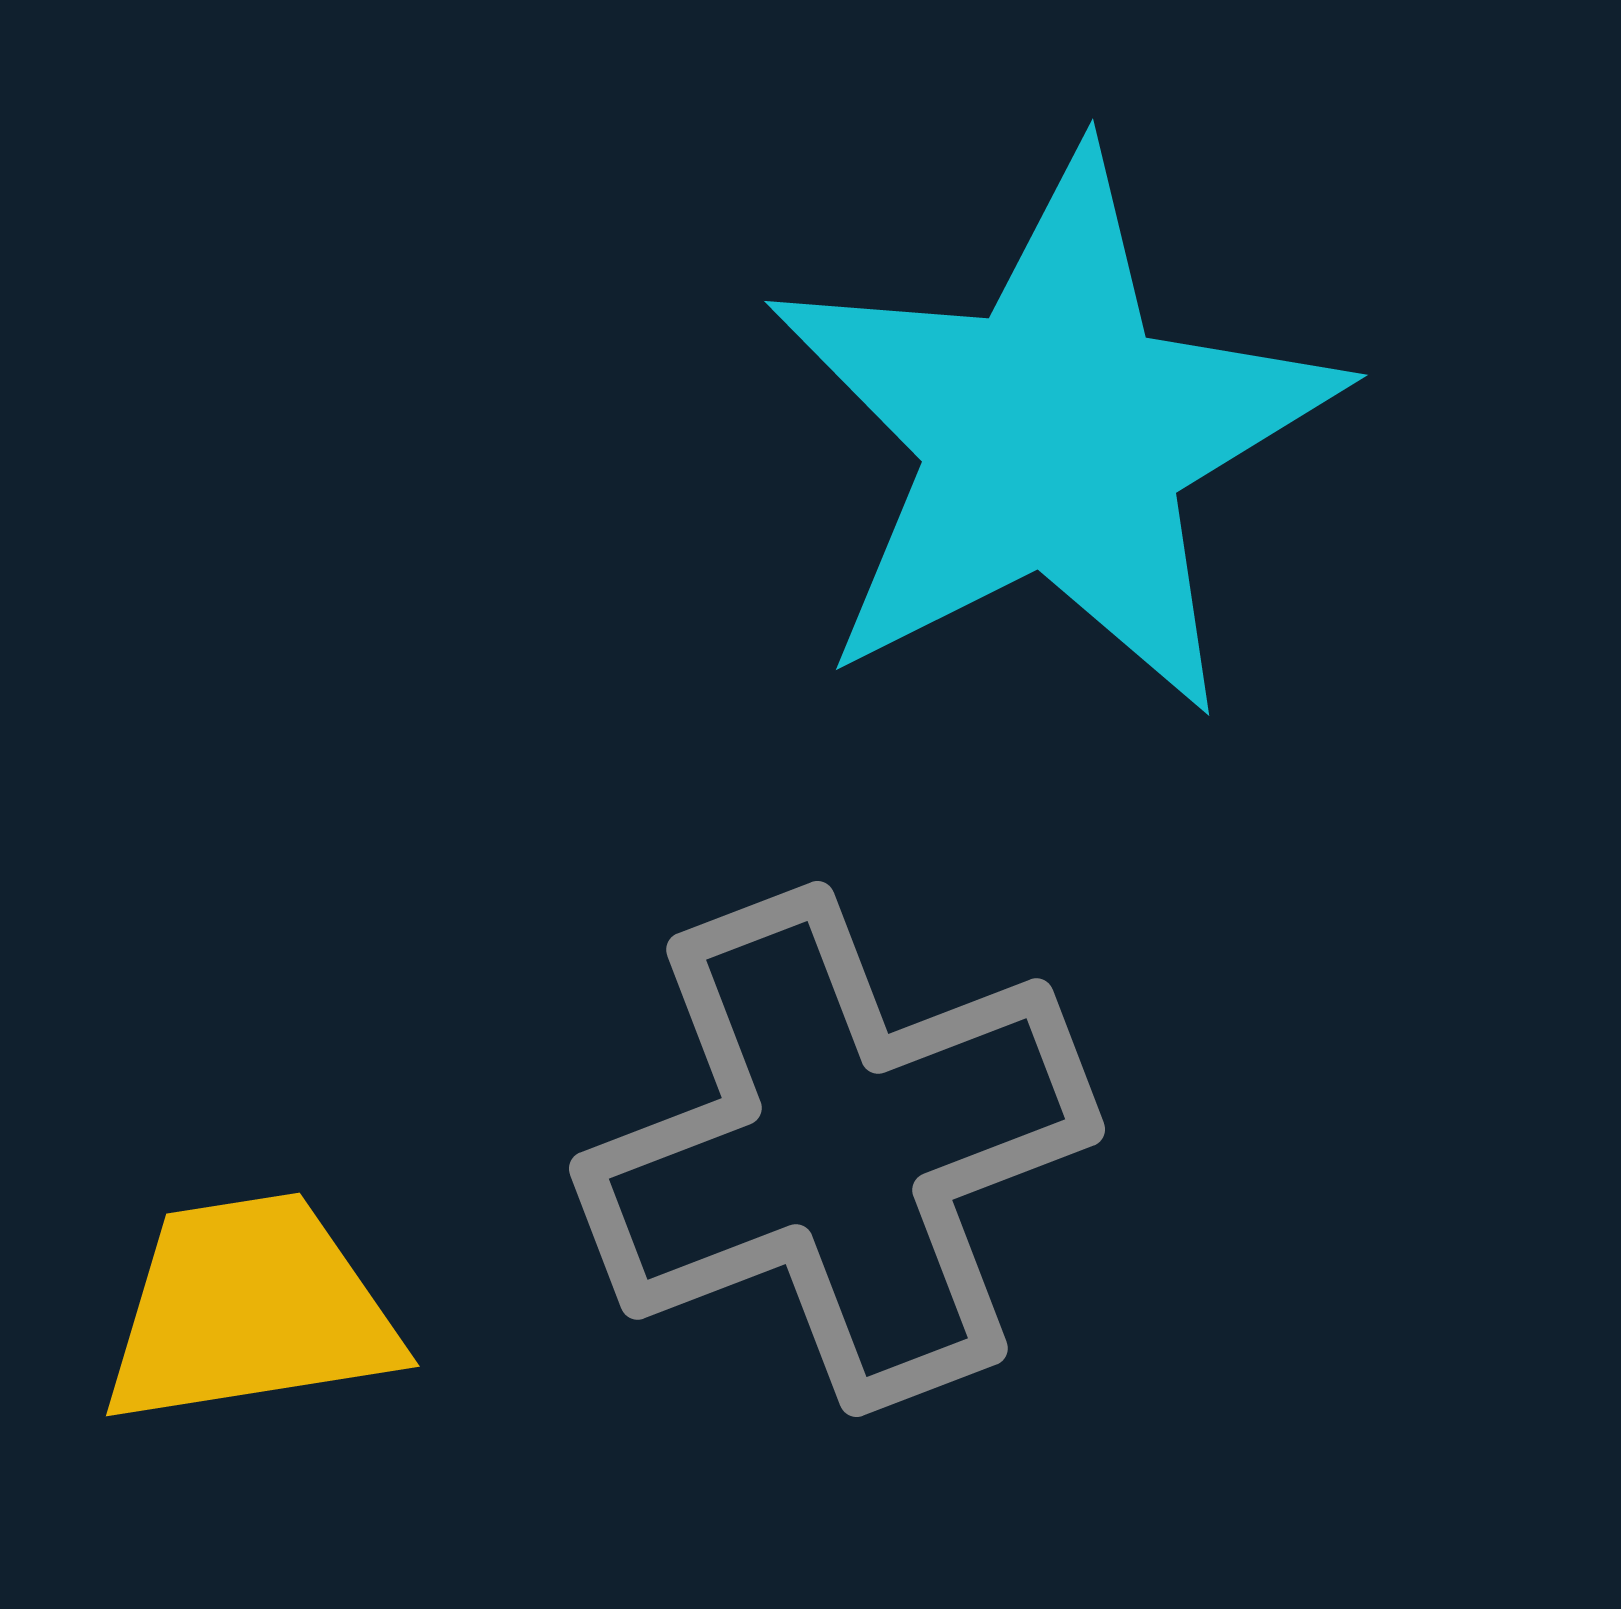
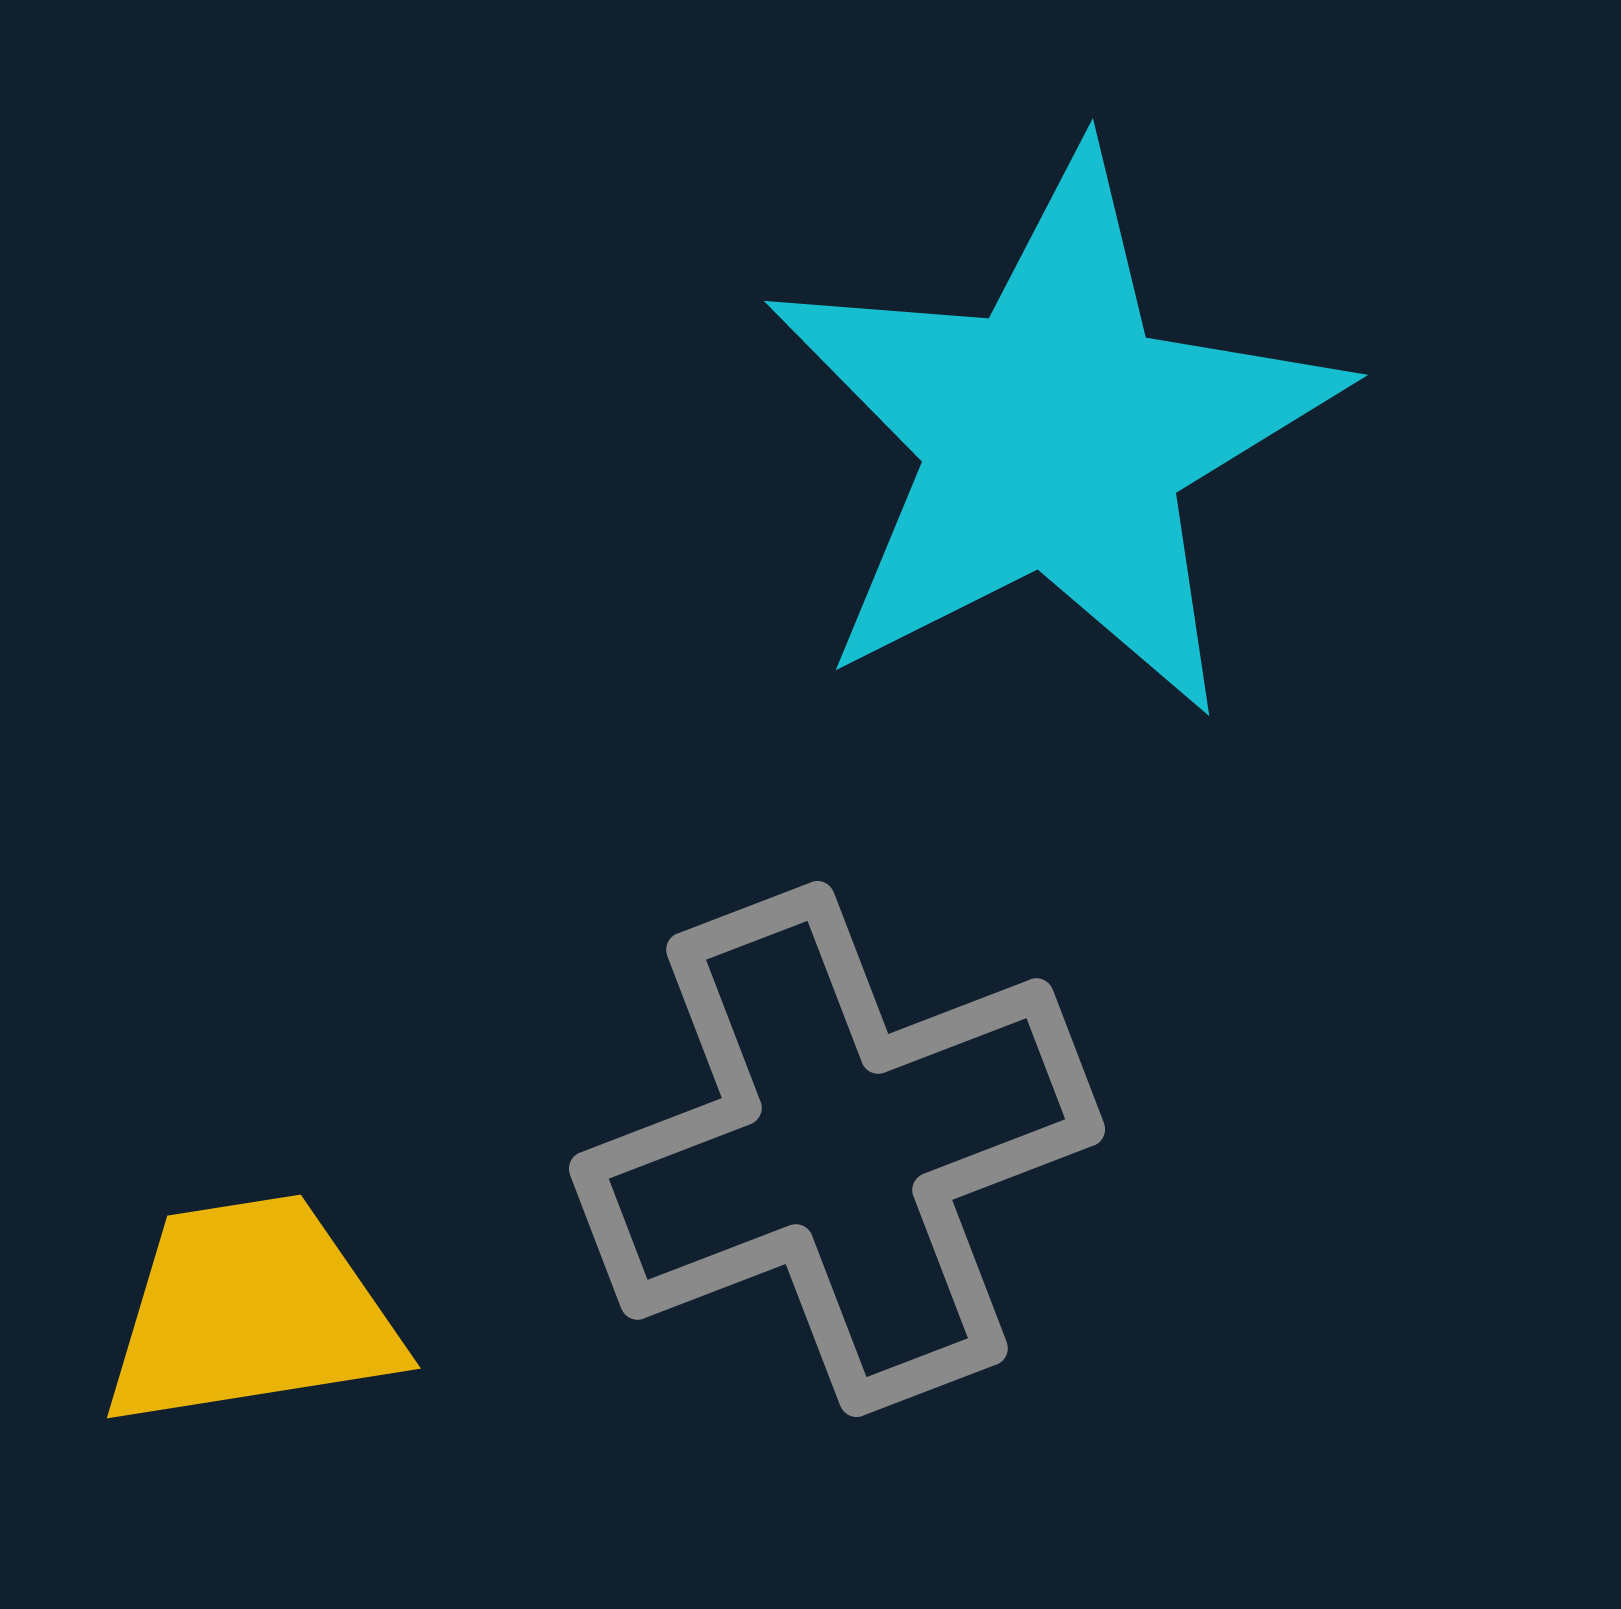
yellow trapezoid: moved 1 px right, 2 px down
